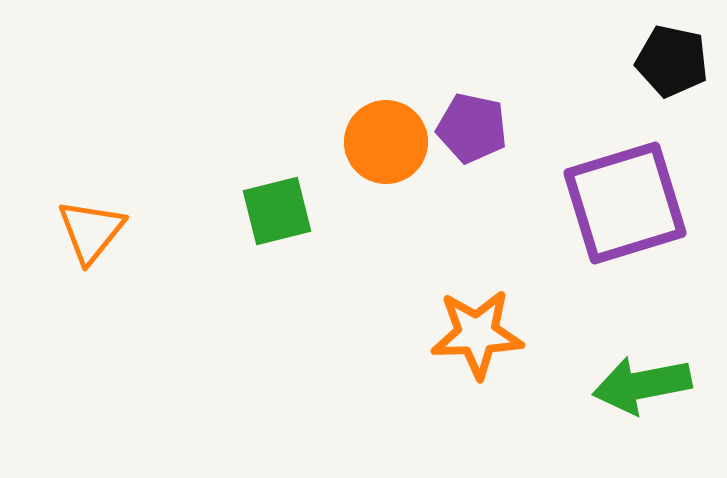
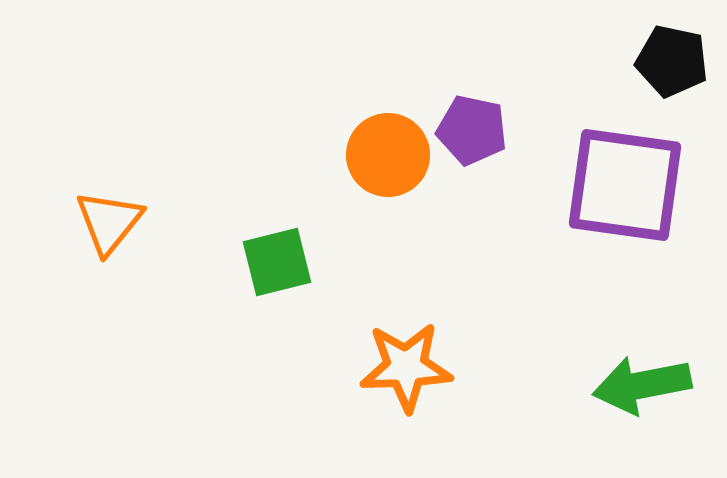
purple pentagon: moved 2 px down
orange circle: moved 2 px right, 13 px down
purple square: moved 18 px up; rotated 25 degrees clockwise
green square: moved 51 px down
orange triangle: moved 18 px right, 9 px up
orange star: moved 71 px left, 33 px down
